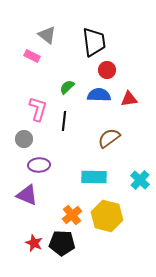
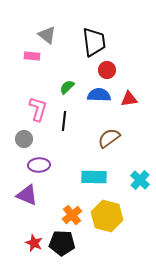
pink rectangle: rotated 21 degrees counterclockwise
